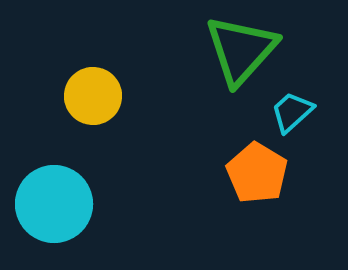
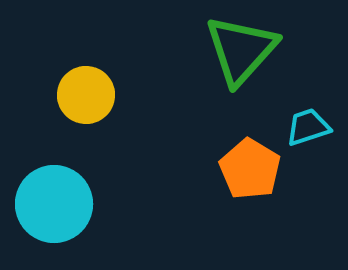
yellow circle: moved 7 px left, 1 px up
cyan trapezoid: moved 16 px right, 15 px down; rotated 24 degrees clockwise
orange pentagon: moved 7 px left, 4 px up
